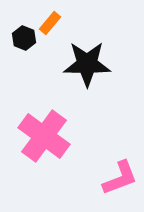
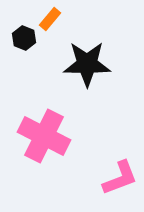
orange rectangle: moved 4 px up
pink cross: rotated 9 degrees counterclockwise
